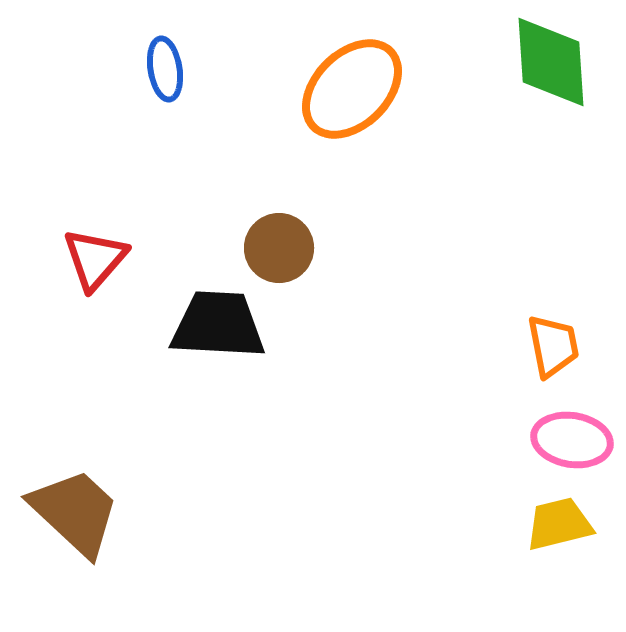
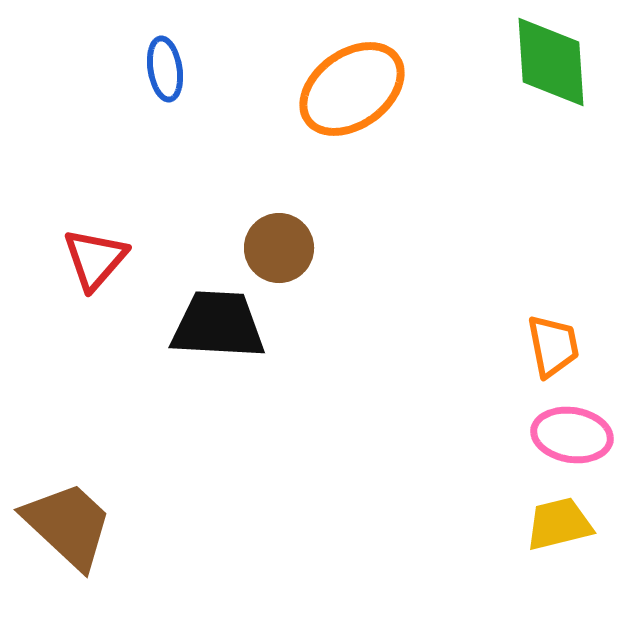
orange ellipse: rotated 9 degrees clockwise
pink ellipse: moved 5 px up
brown trapezoid: moved 7 px left, 13 px down
